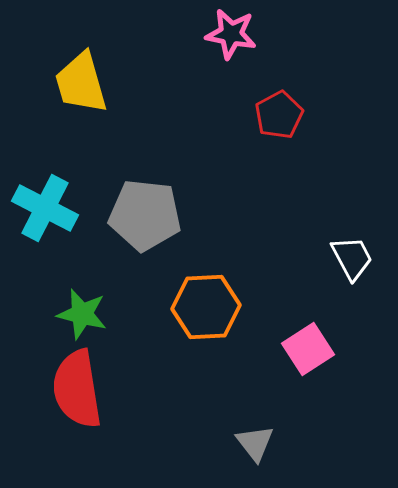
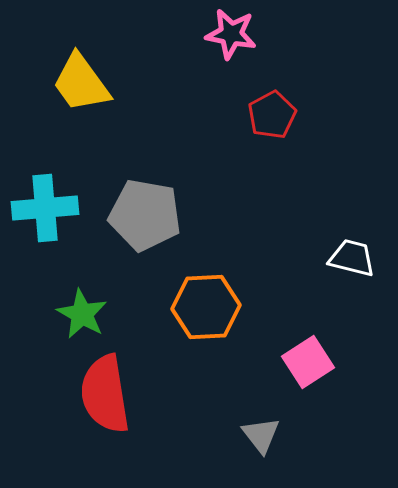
yellow trapezoid: rotated 20 degrees counterclockwise
red pentagon: moved 7 px left
cyan cross: rotated 32 degrees counterclockwise
gray pentagon: rotated 4 degrees clockwise
white trapezoid: rotated 48 degrees counterclockwise
green star: rotated 15 degrees clockwise
pink square: moved 13 px down
red semicircle: moved 28 px right, 5 px down
gray triangle: moved 6 px right, 8 px up
